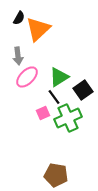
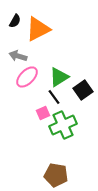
black semicircle: moved 4 px left, 3 px down
orange triangle: rotated 16 degrees clockwise
gray arrow: rotated 114 degrees clockwise
green cross: moved 5 px left, 7 px down
